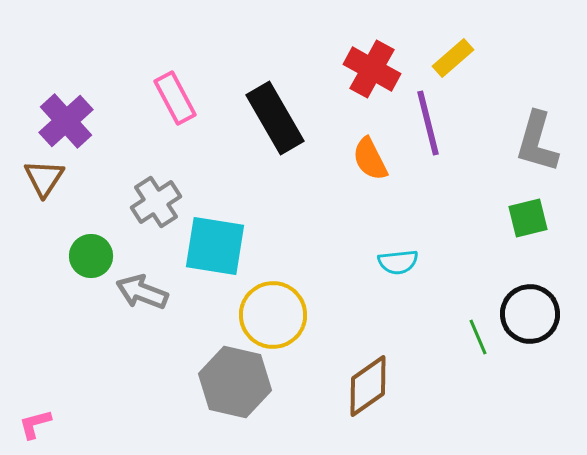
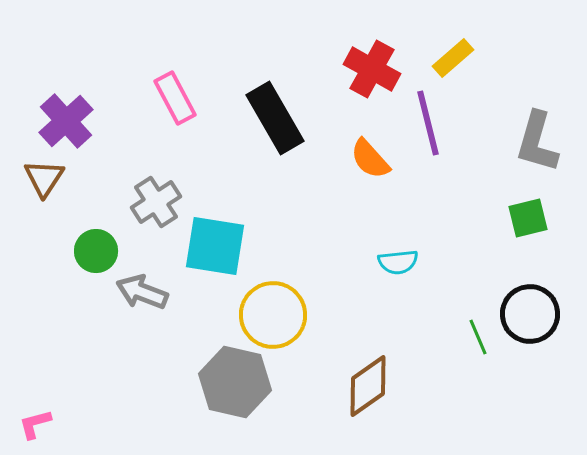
orange semicircle: rotated 15 degrees counterclockwise
green circle: moved 5 px right, 5 px up
